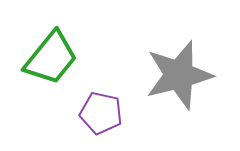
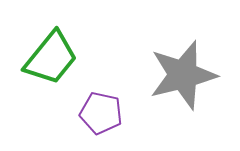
gray star: moved 4 px right
